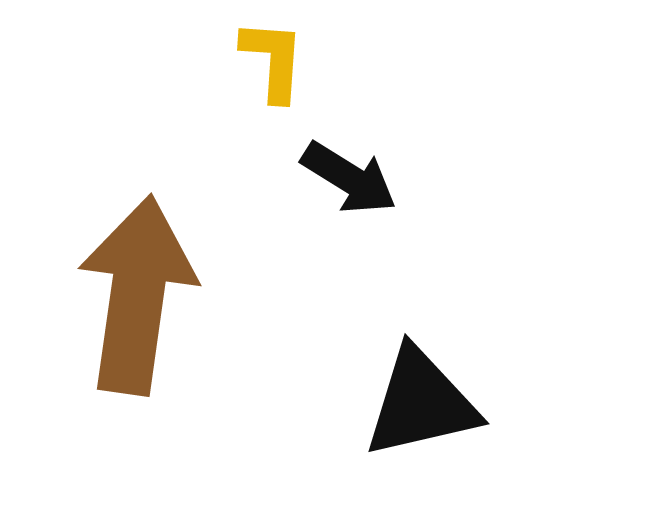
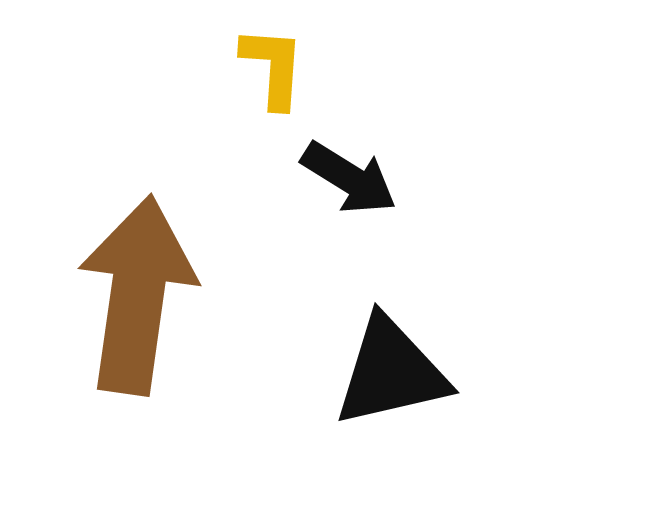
yellow L-shape: moved 7 px down
black triangle: moved 30 px left, 31 px up
